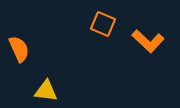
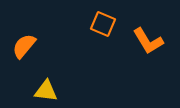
orange L-shape: rotated 16 degrees clockwise
orange semicircle: moved 5 px right, 3 px up; rotated 116 degrees counterclockwise
